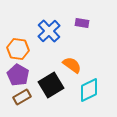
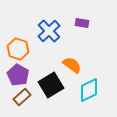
orange hexagon: rotated 10 degrees clockwise
brown rectangle: rotated 12 degrees counterclockwise
